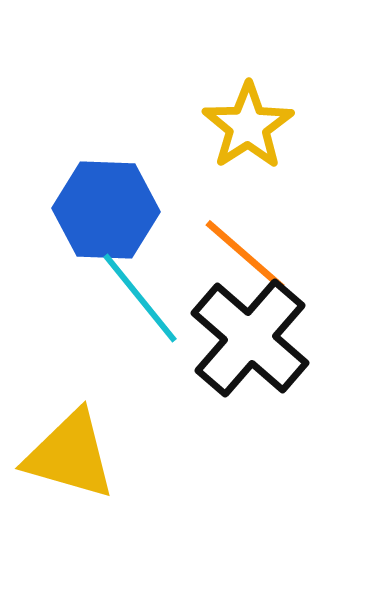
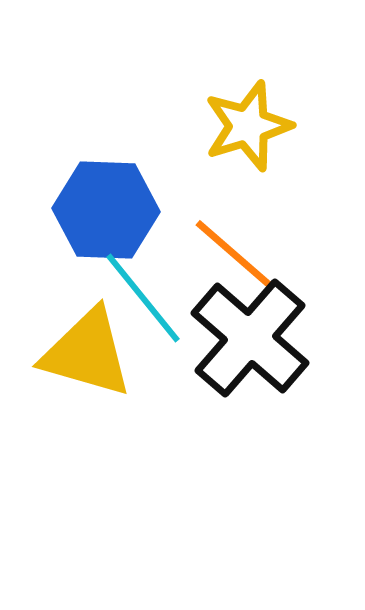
yellow star: rotated 16 degrees clockwise
orange line: moved 10 px left
cyan line: moved 3 px right
yellow triangle: moved 17 px right, 102 px up
